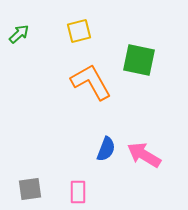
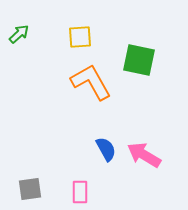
yellow square: moved 1 px right, 6 px down; rotated 10 degrees clockwise
blue semicircle: rotated 50 degrees counterclockwise
pink rectangle: moved 2 px right
